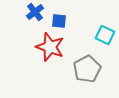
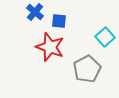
blue cross: rotated 12 degrees counterclockwise
cyan square: moved 2 px down; rotated 24 degrees clockwise
